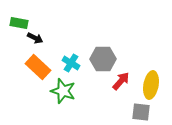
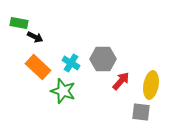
black arrow: moved 1 px up
